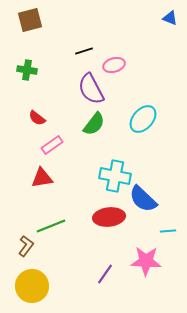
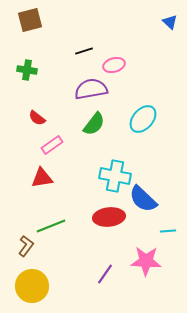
blue triangle: moved 4 px down; rotated 21 degrees clockwise
purple semicircle: rotated 108 degrees clockwise
